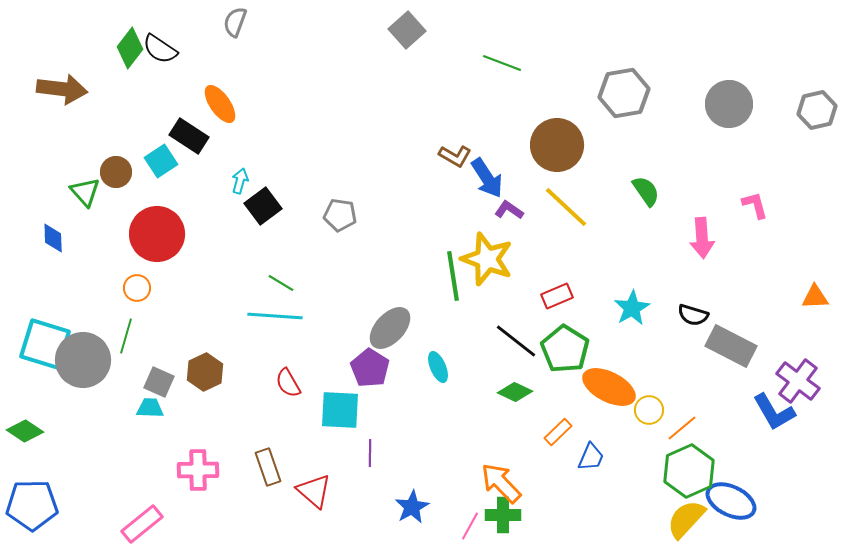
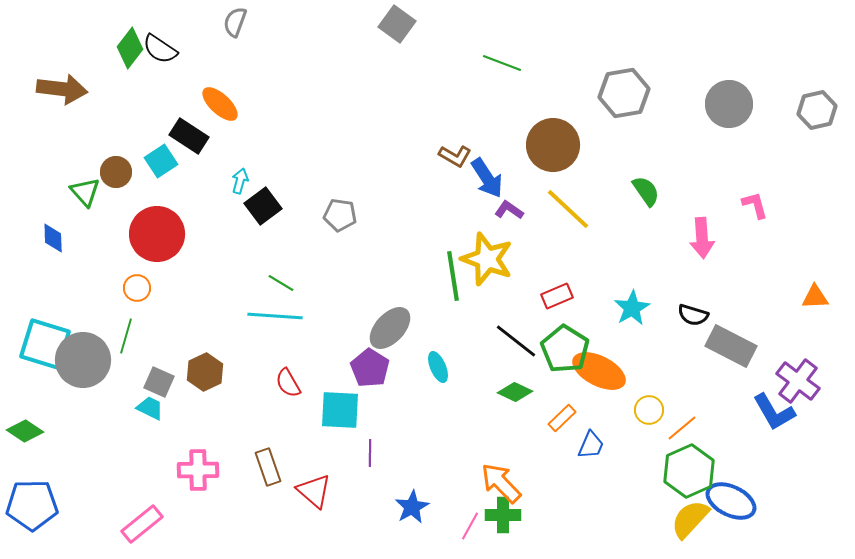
gray square at (407, 30): moved 10 px left, 6 px up; rotated 12 degrees counterclockwise
orange ellipse at (220, 104): rotated 12 degrees counterclockwise
brown circle at (557, 145): moved 4 px left
yellow line at (566, 207): moved 2 px right, 2 px down
orange ellipse at (609, 387): moved 10 px left, 16 px up
cyan trapezoid at (150, 408): rotated 24 degrees clockwise
orange rectangle at (558, 432): moved 4 px right, 14 px up
blue trapezoid at (591, 457): moved 12 px up
yellow semicircle at (686, 519): moved 4 px right
